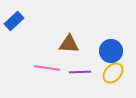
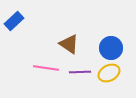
brown triangle: rotated 30 degrees clockwise
blue circle: moved 3 px up
pink line: moved 1 px left
yellow ellipse: moved 4 px left; rotated 20 degrees clockwise
